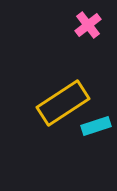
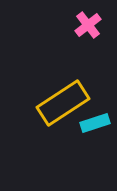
cyan rectangle: moved 1 px left, 3 px up
